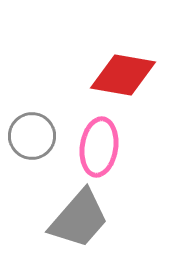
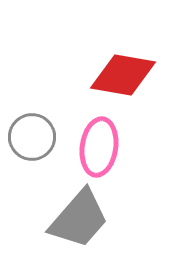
gray circle: moved 1 px down
